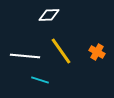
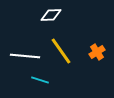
white diamond: moved 2 px right
orange cross: rotated 28 degrees clockwise
